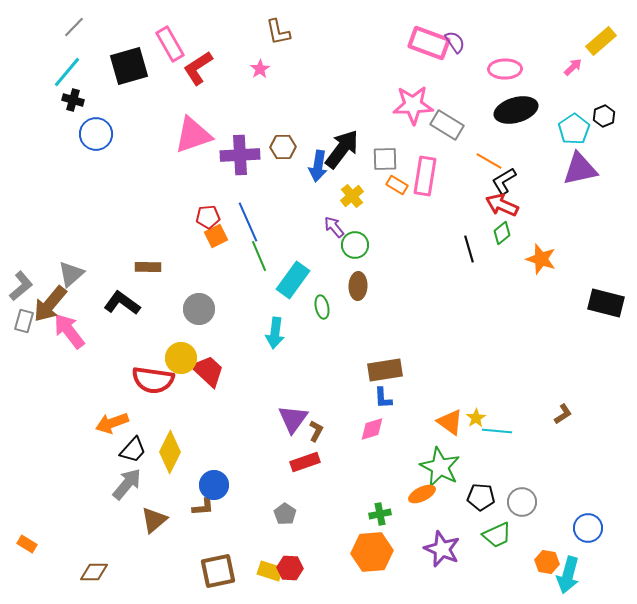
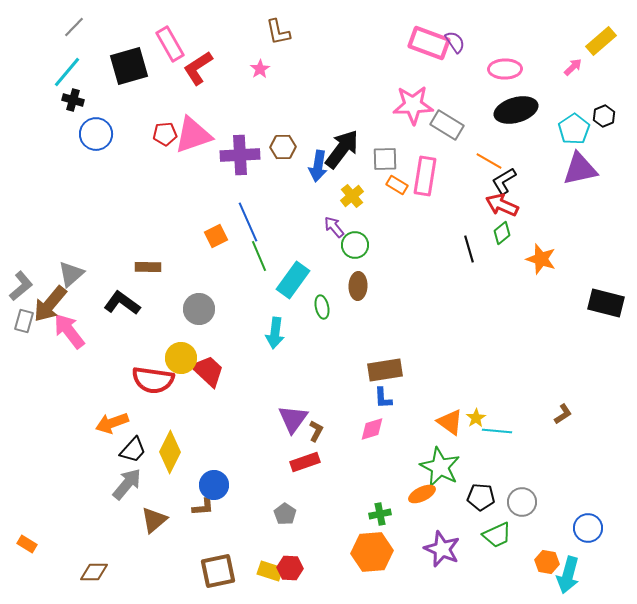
red pentagon at (208, 217): moved 43 px left, 83 px up
